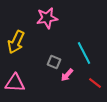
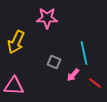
pink star: rotated 10 degrees clockwise
cyan line: rotated 15 degrees clockwise
pink arrow: moved 6 px right
pink triangle: moved 1 px left, 3 px down
